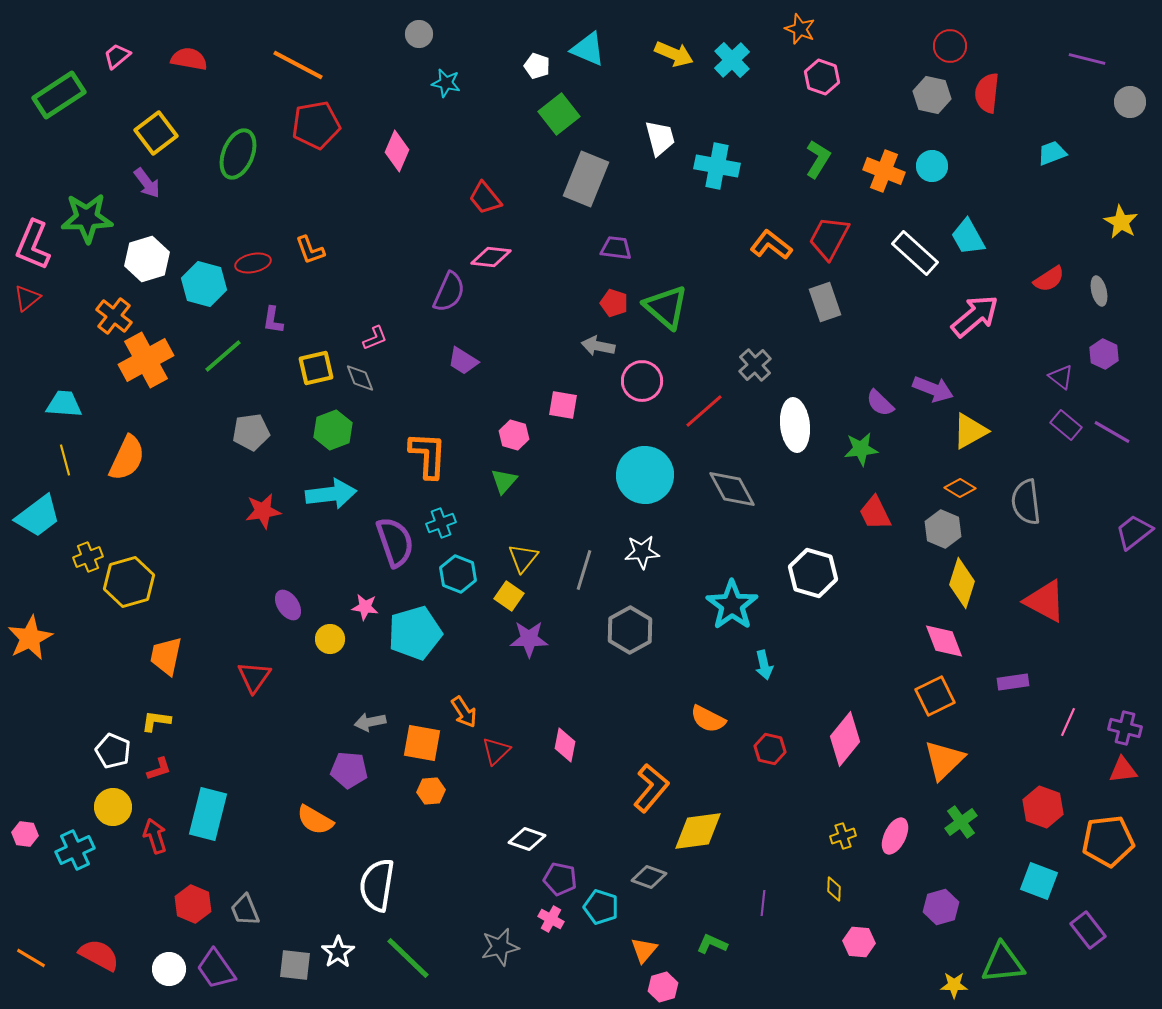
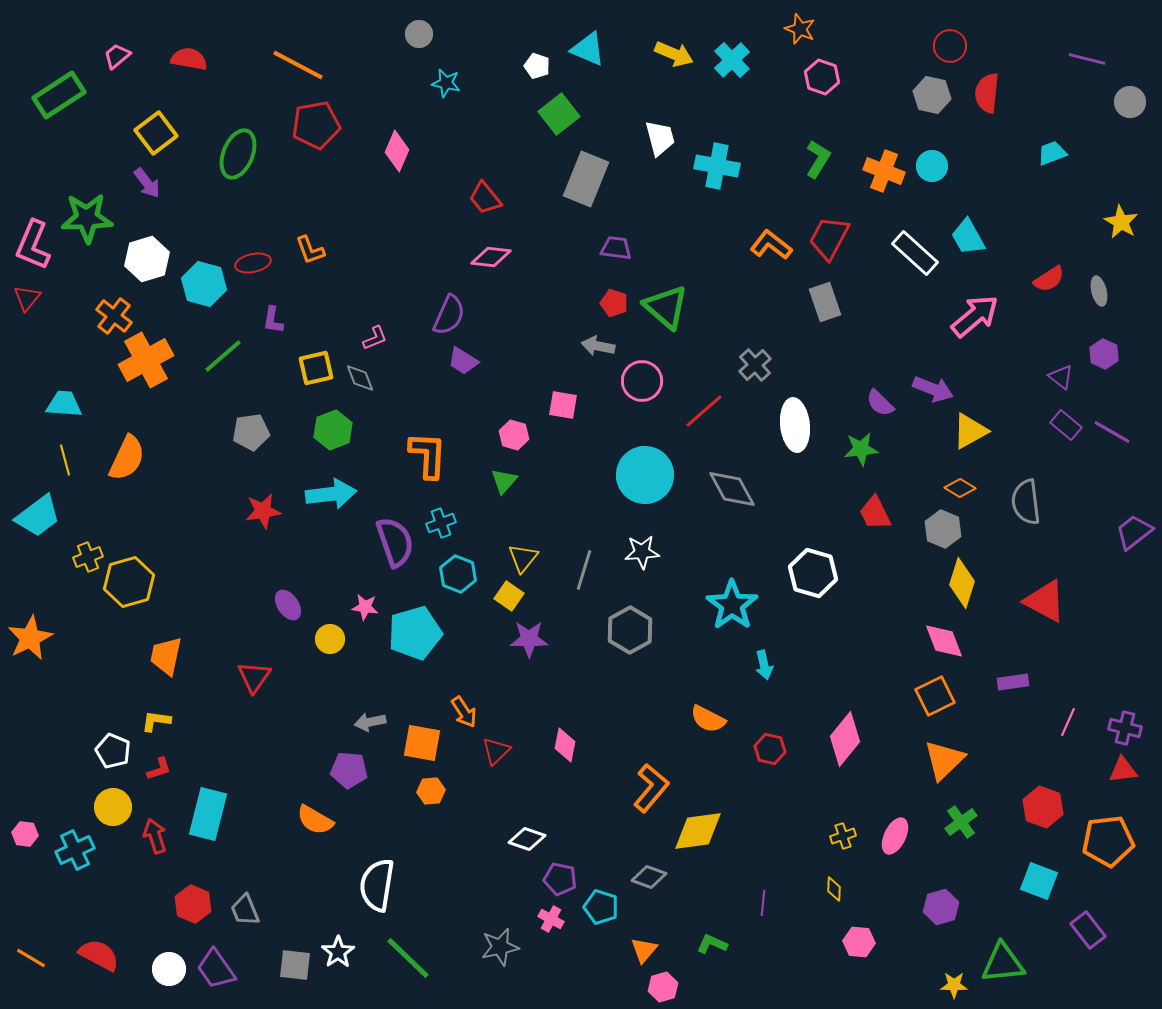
purple semicircle at (449, 292): moved 23 px down
red triangle at (27, 298): rotated 12 degrees counterclockwise
